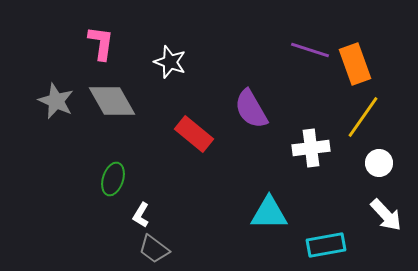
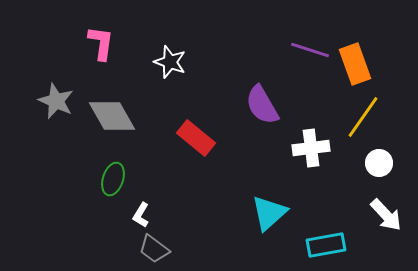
gray diamond: moved 15 px down
purple semicircle: moved 11 px right, 4 px up
red rectangle: moved 2 px right, 4 px down
cyan triangle: rotated 42 degrees counterclockwise
